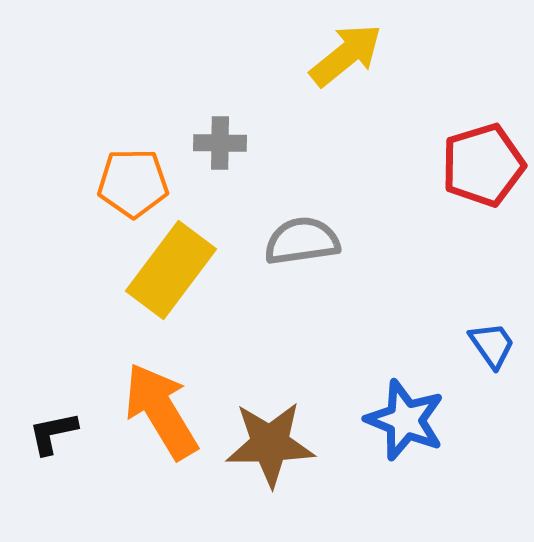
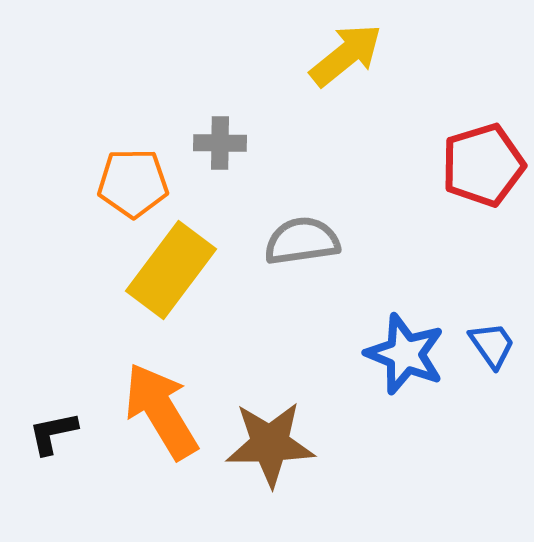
blue star: moved 66 px up
